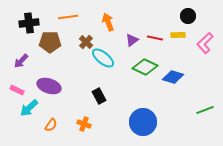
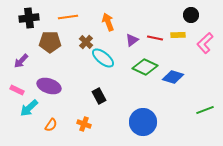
black circle: moved 3 px right, 1 px up
black cross: moved 5 px up
